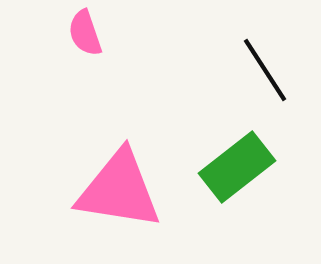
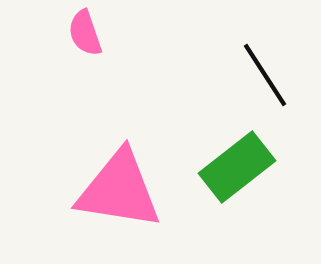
black line: moved 5 px down
